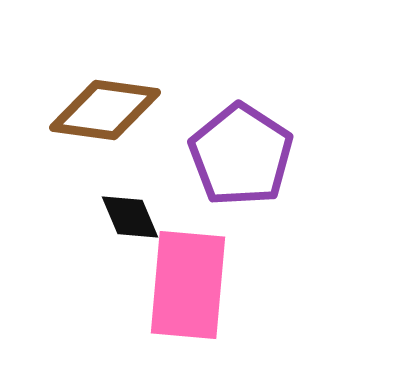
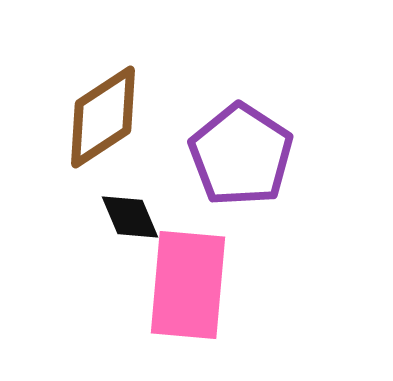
brown diamond: moved 2 px left, 7 px down; rotated 41 degrees counterclockwise
